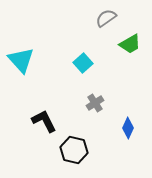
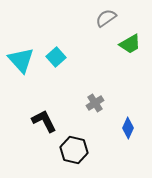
cyan square: moved 27 px left, 6 px up
